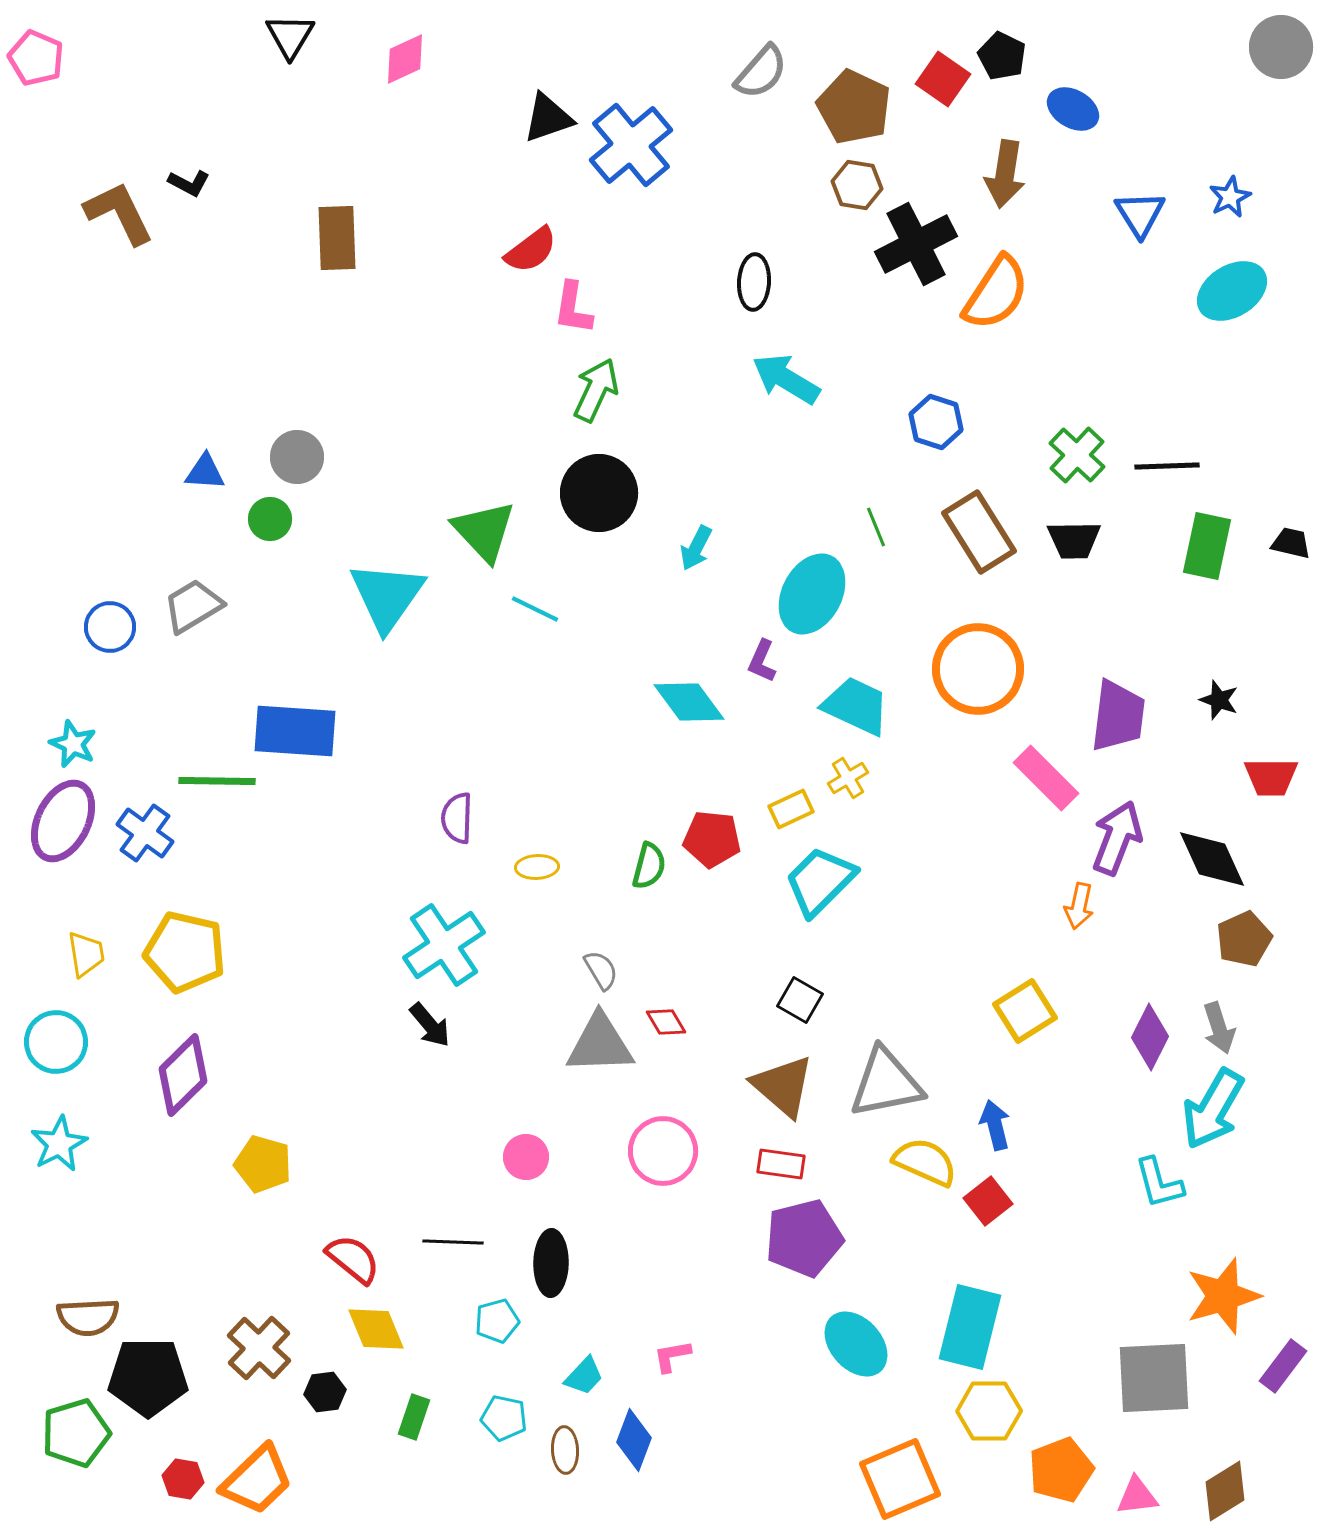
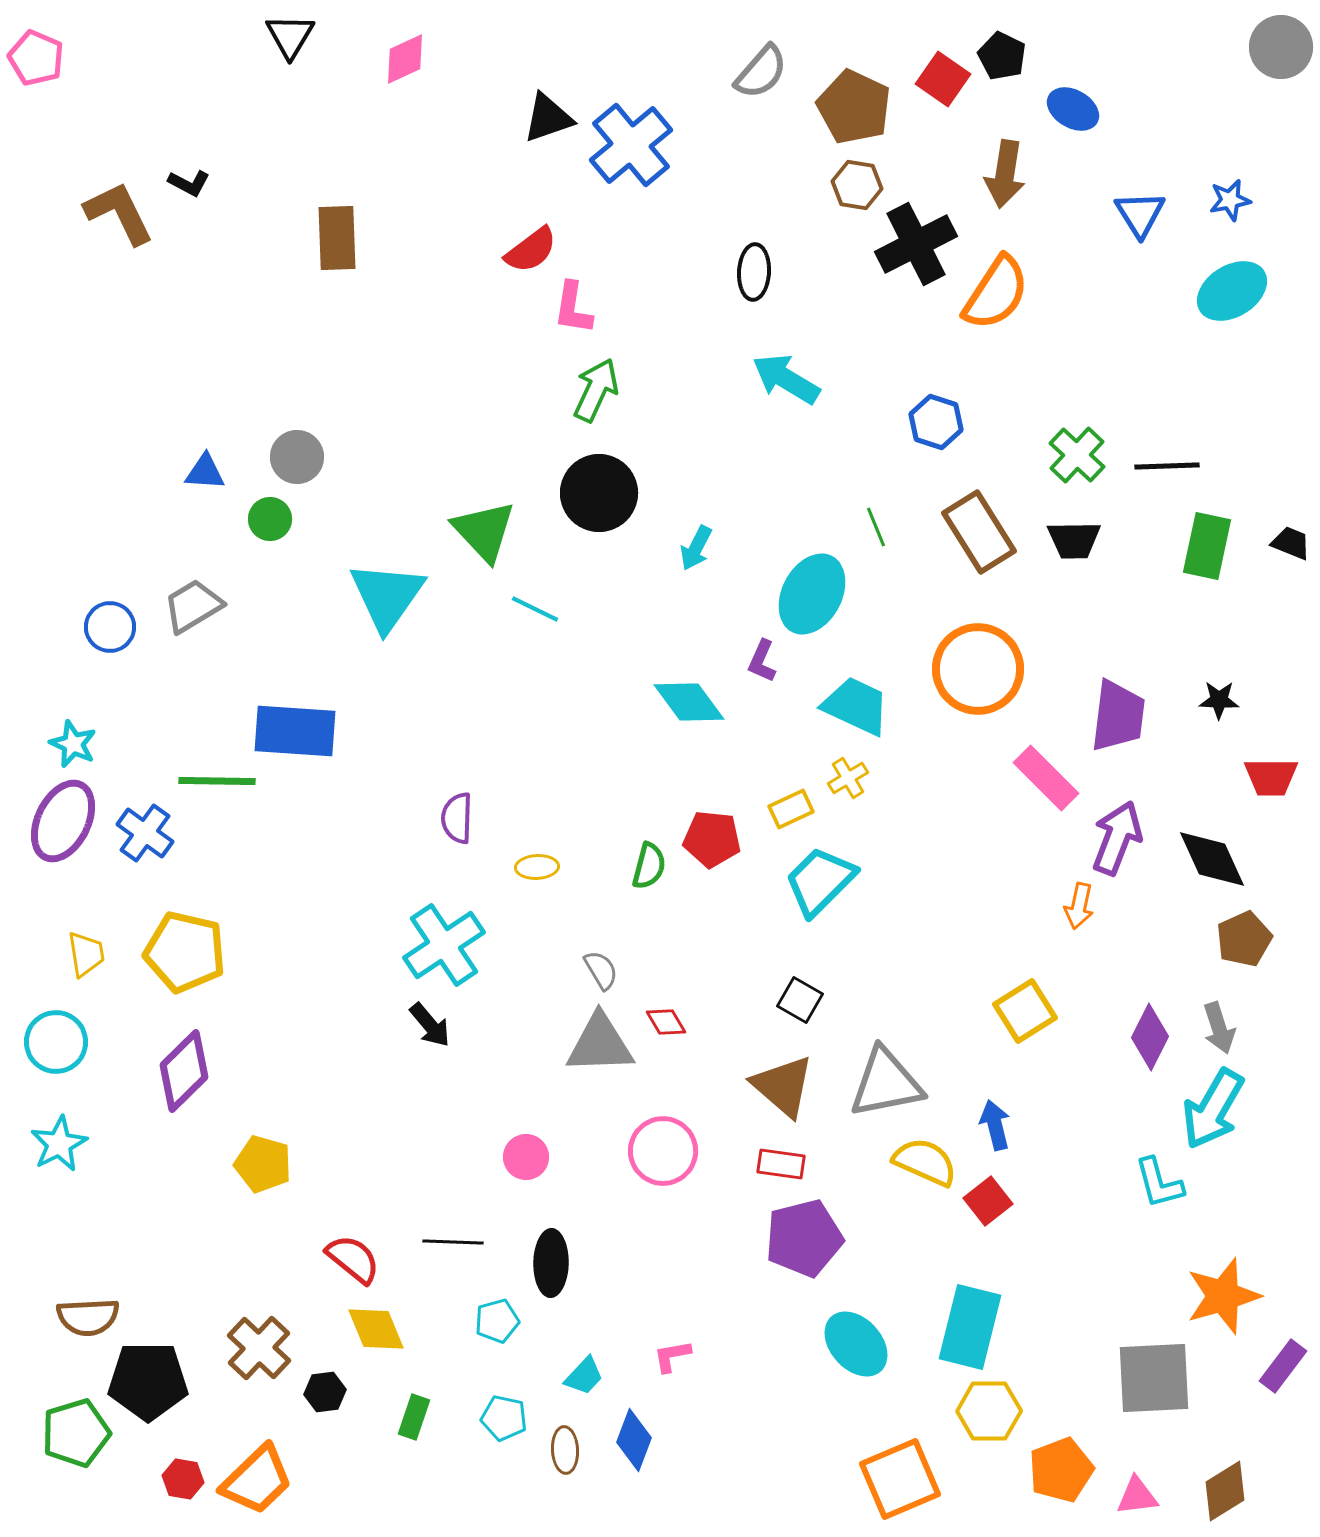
blue star at (1230, 197): moved 3 px down; rotated 15 degrees clockwise
black ellipse at (754, 282): moved 10 px up
black trapezoid at (1291, 543): rotated 9 degrees clockwise
black star at (1219, 700): rotated 18 degrees counterclockwise
purple diamond at (183, 1075): moved 1 px right, 4 px up
black pentagon at (148, 1377): moved 4 px down
